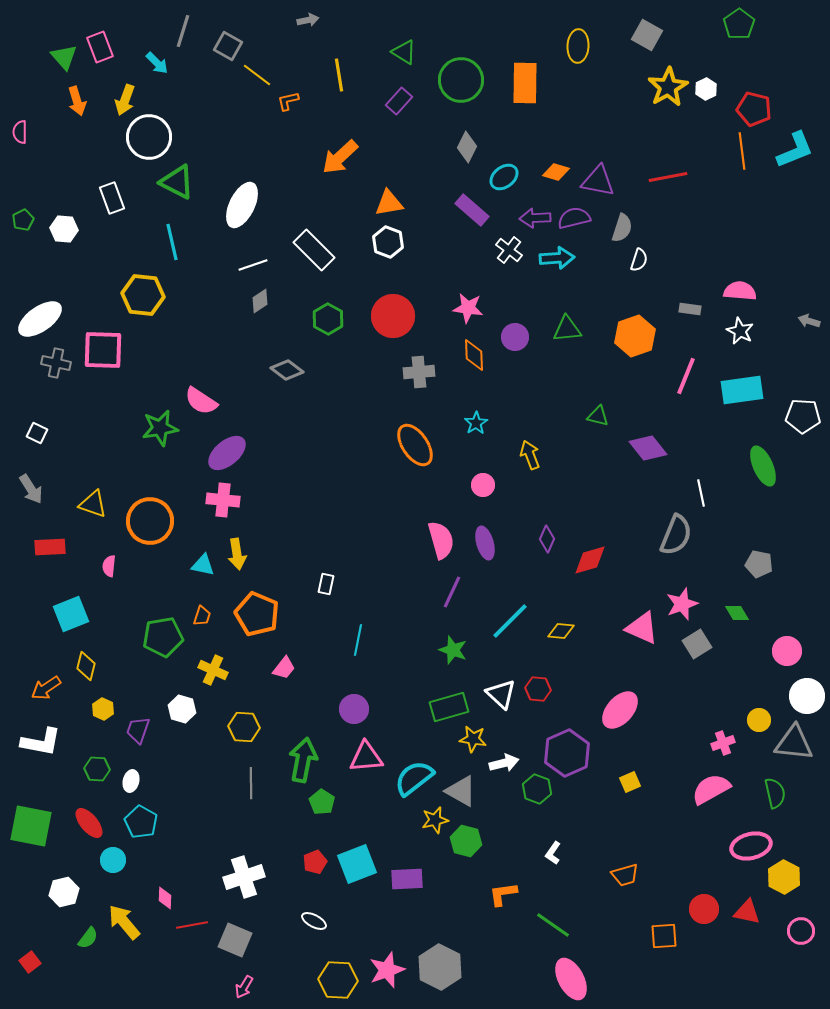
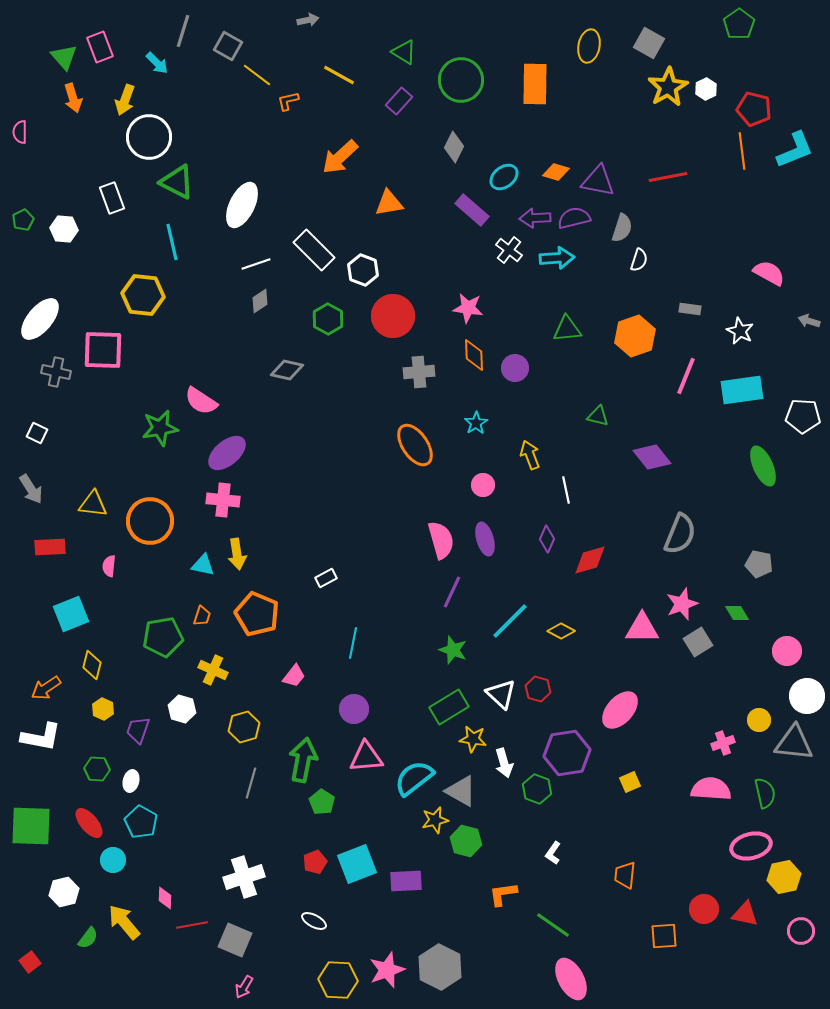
gray square at (647, 35): moved 2 px right, 8 px down
yellow ellipse at (578, 46): moved 11 px right; rotated 8 degrees clockwise
yellow line at (339, 75): rotated 52 degrees counterclockwise
orange rectangle at (525, 83): moved 10 px right, 1 px down
orange arrow at (77, 101): moved 4 px left, 3 px up
gray diamond at (467, 147): moved 13 px left
white hexagon at (388, 242): moved 25 px left, 28 px down
white line at (253, 265): moved 3 px right, 1 px up
pink semicircle at (740, 291): moved 29 px right, 18 px up; rotated 24 degrees clockwise
white ellipse at (40, 319): rotated 15 degrees counterclockwise
purple circle at (515, 337): moved 31 px down
gray cross at (56, 363): moved 9 px down
gray diamond at (287, 370): rotated 24 degrees counterclockwise
purple diamond at (648, 448): moved 4 px right, 9 px down
white line at (701, 493): moved 135 px left, 3 px up
yellow triangle at (93, 504): rotated 12 degrees counterclockwise
gray semicircle at (676, 535): moved 4 px right, 1 px up
purple ellipse at (485, 543): moved 4 px up
white rectangle at (326, 584): moved 6 px up; rotated 50 degrees clockwise
pink triangle at (642, 628): rotated 24 degrees counterclockwise
yellow diamond at (561, 631): rotated 24 degrees clockwise
cyan line at (358, 640): moved 5 px left, 3 px down
gray square at (697, 644): moved 1 px right, 2 px up
yellow diamond at (86, 666): moved 6 px right, 1 px up
pink trapezoid at (284, 668): moved 10 px right, 8 px down
red hexagon at (538, 689): rotated 10 degrees clockwise
green rectangle at (449, 707): rotated 15 degrees counterclockwise
yellow hexagon at (244, 727): rotated 20 degrees counterclockwise
white L-shape at (41, 742): moved 5 px up
purple hexagon at (567, 753): rotated 15 degrees clockwise
white arrow at (504, 763): rotated 88 degrees clockwise
gray line at (251, 783): rotated 16 degrees clockwise
pink semicircle at (711, 789): rotated 33 degrees clockwise
green semicircle at (775, 793): moved 10 px left
green square at (31, 826): rotated 9 degrees counterclockwise
orange trapezoid at (625, 875): rotated 112 degrees clockwise
yellow hexagon at (784, 877): rotated 20 degrees clockwise
purple rectangle at (407, 879): moved 1 px left, 2 px down
red triangle at (747, 912): moved 2 px left, 2 px down
